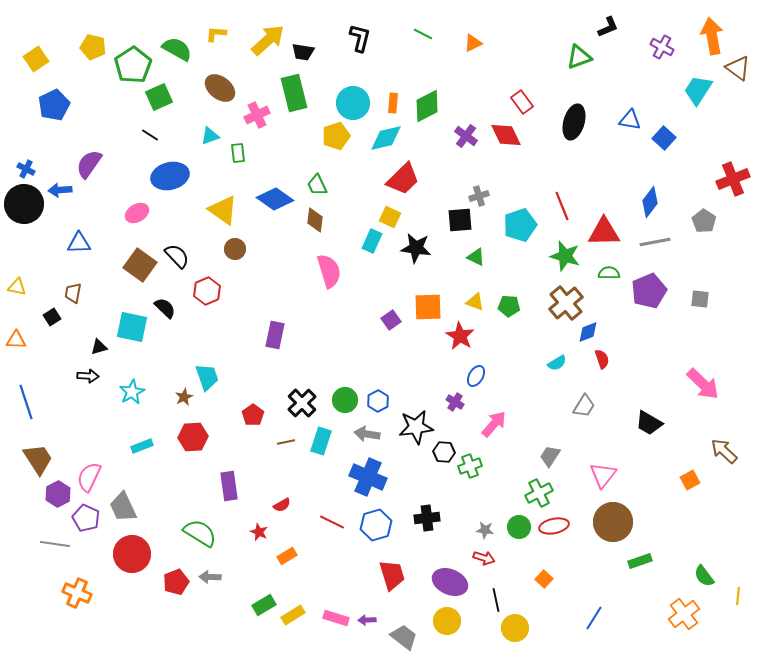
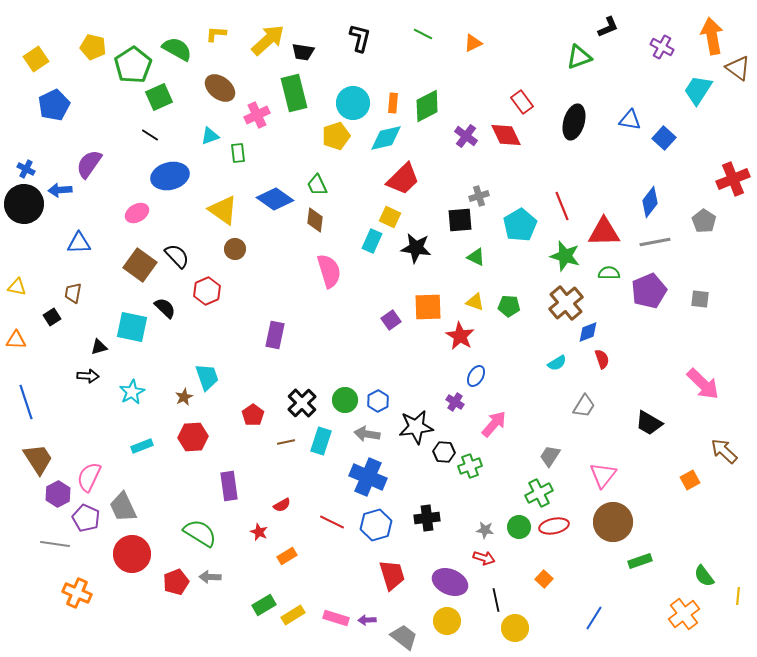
cyan pentagon at (520, 225): rotated 12 degrees counterclockwise
